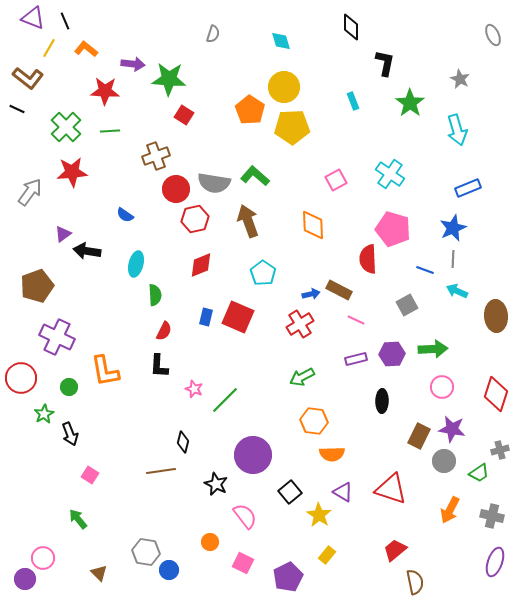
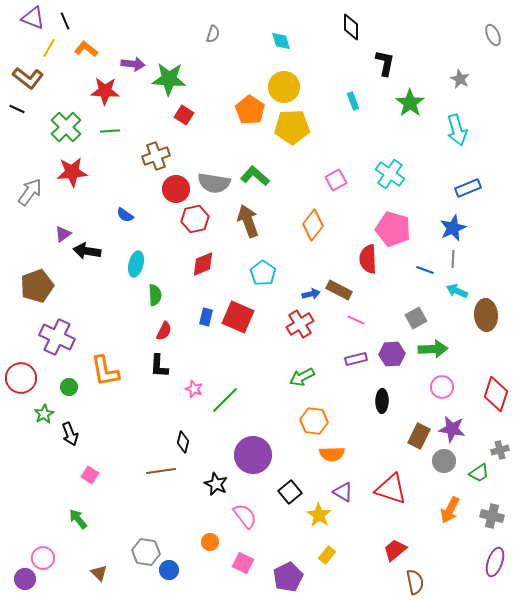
orange diamond at (313, 225): rotated 40 degrees clockwise
red diamond at (201, 265): moved 2 px right, 1 px up
gray square at (407, 305): moved 9 px right, 13 px down
brown ellipse at (496, 316): moved 10 px left, 1 px up
